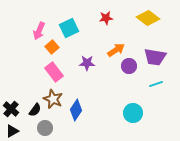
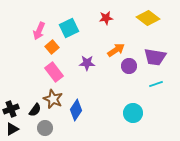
black cross: rotated 28 degrees clockwise
black triangle: moved 2 px up
